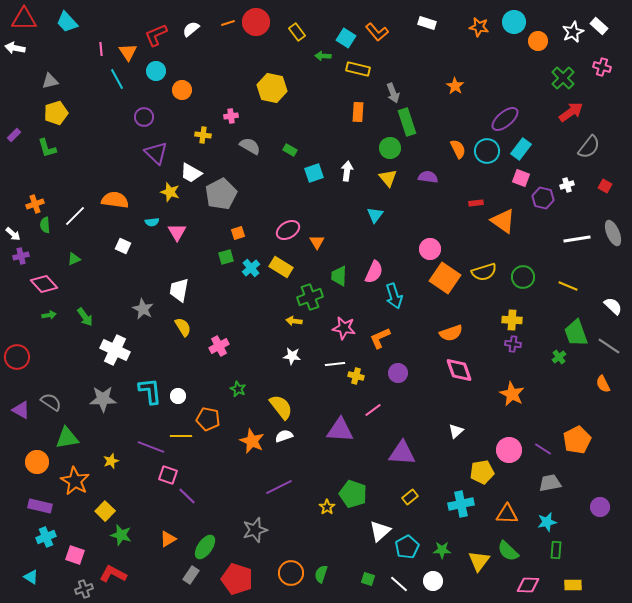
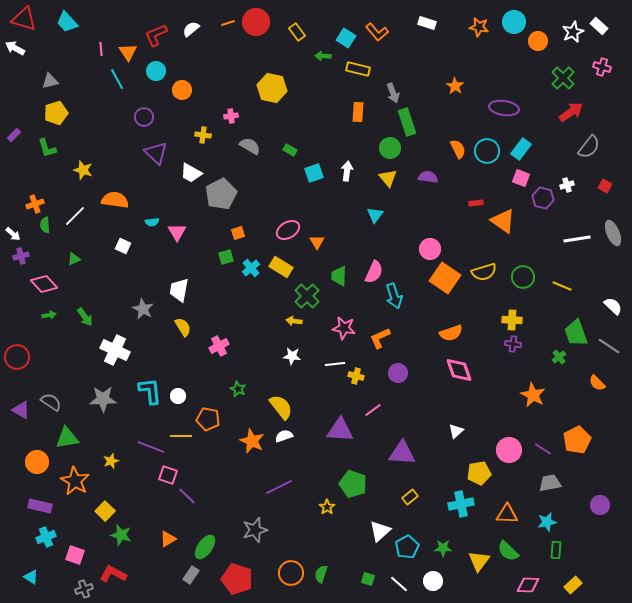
red triangle at (24, 19): rotated 16 degrees clockwise
white arrow at (15, 48): rotated 18 degrees clockwise
purple ellipse at (505, 119): moved 1 px left, 11 px up; rotated 48 degrees clockwise
yellow star at (170, 192): moved 87 px left, 22 px up
yellow line at (568, 286): moved 6 px left
green cross at (310, 297): moved 3 px left, 1 px up; rotated 25 degrees counterclockwise
orange semicircle at (603, 384): moved 6 px left, 1 px up; rotated 18 degrees counterclockwise
orange star at (512, 394): moved 21 px right, 1 px down
yellow pentagon at (482, 472): moved 3 px left, 1 px down
green pentagon at (353, 494): moved 10 px up
purple circle at (600, 507): moved 2 px up
green star at (442, 550): moved 1 px right, 2 px up
yellow rectangle at (573, 585): rotated 42 degrees counterclockwise
